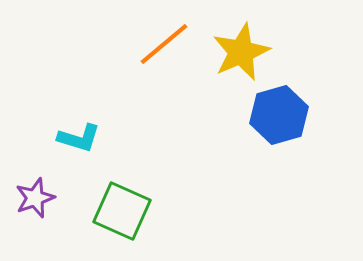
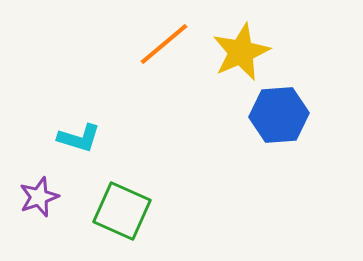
blue hexagon: rotated 12 degrees clockwise
purple star: moved 4 px right, 1 px up
